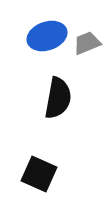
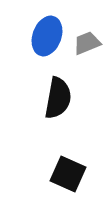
blue ellipse: rotated 51 degrees counterclockwise
black square: moved 29 px right
